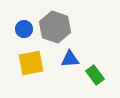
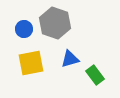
gray hexagon: moved 4 px up
blue triangle: rotated 12 degrees counterclockwise
